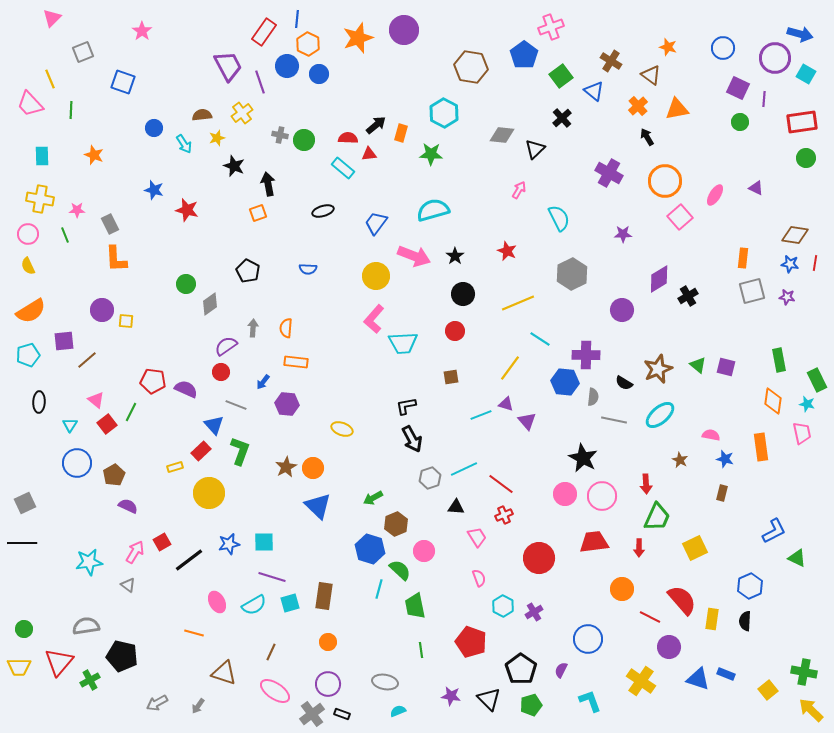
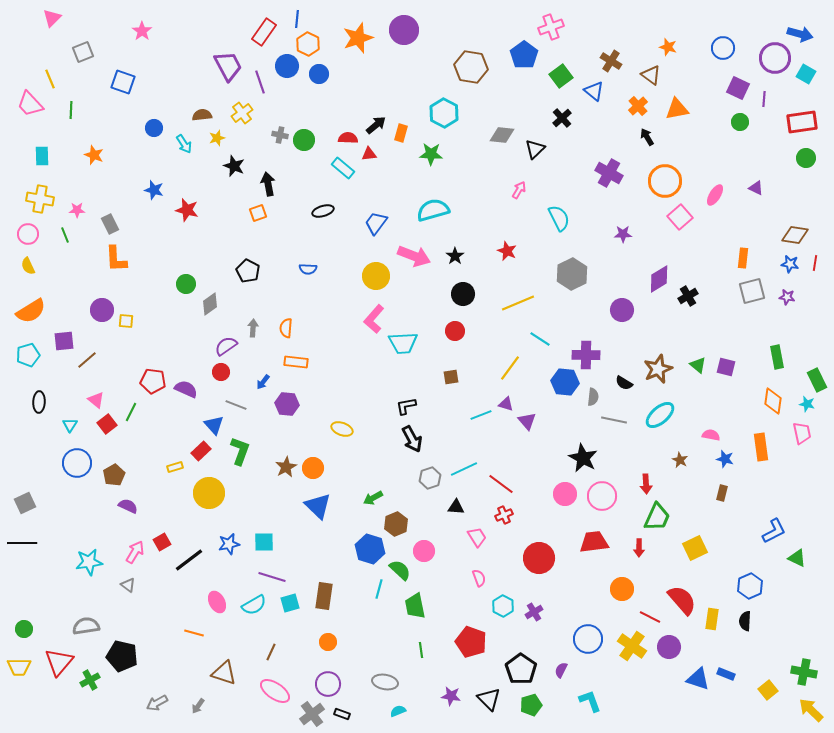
green rectangle at (779, 360): moved 2 px left, 3 px up
yellow cross at (641, 681): moved 9 px left, 35 px up
